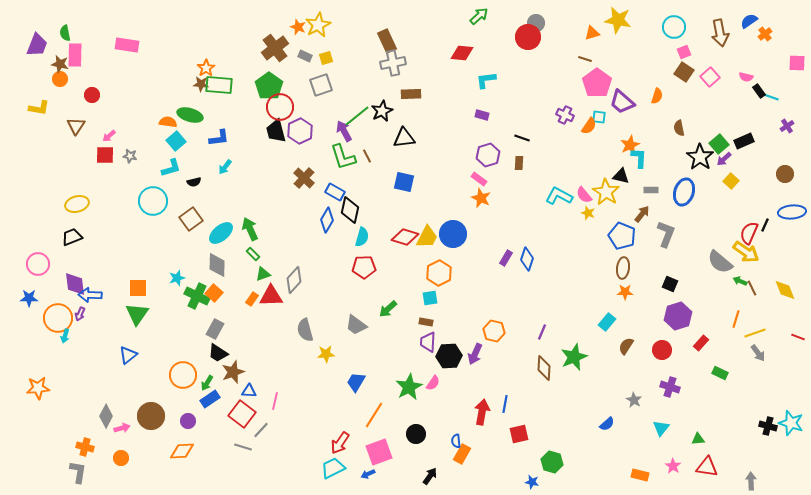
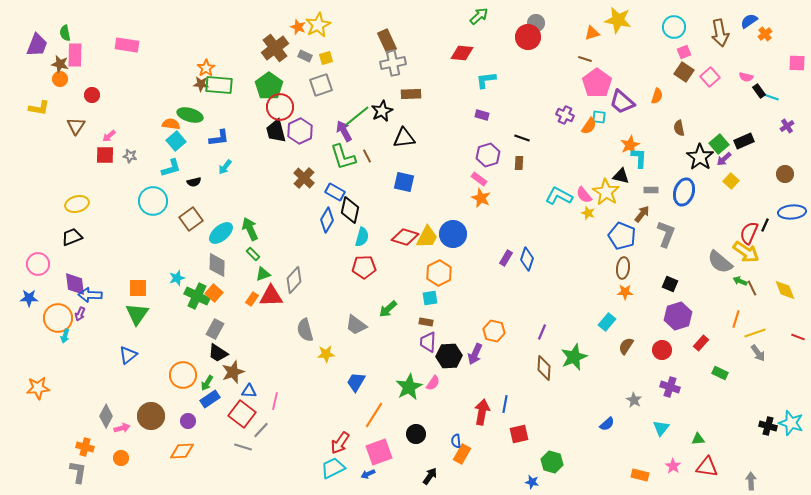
orange semicircle at (168, 122): moved 3 px right, 2 px down
